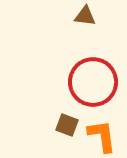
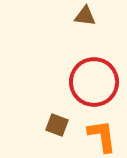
red circle: moved 1 px right
brown square: moved 10 px left
